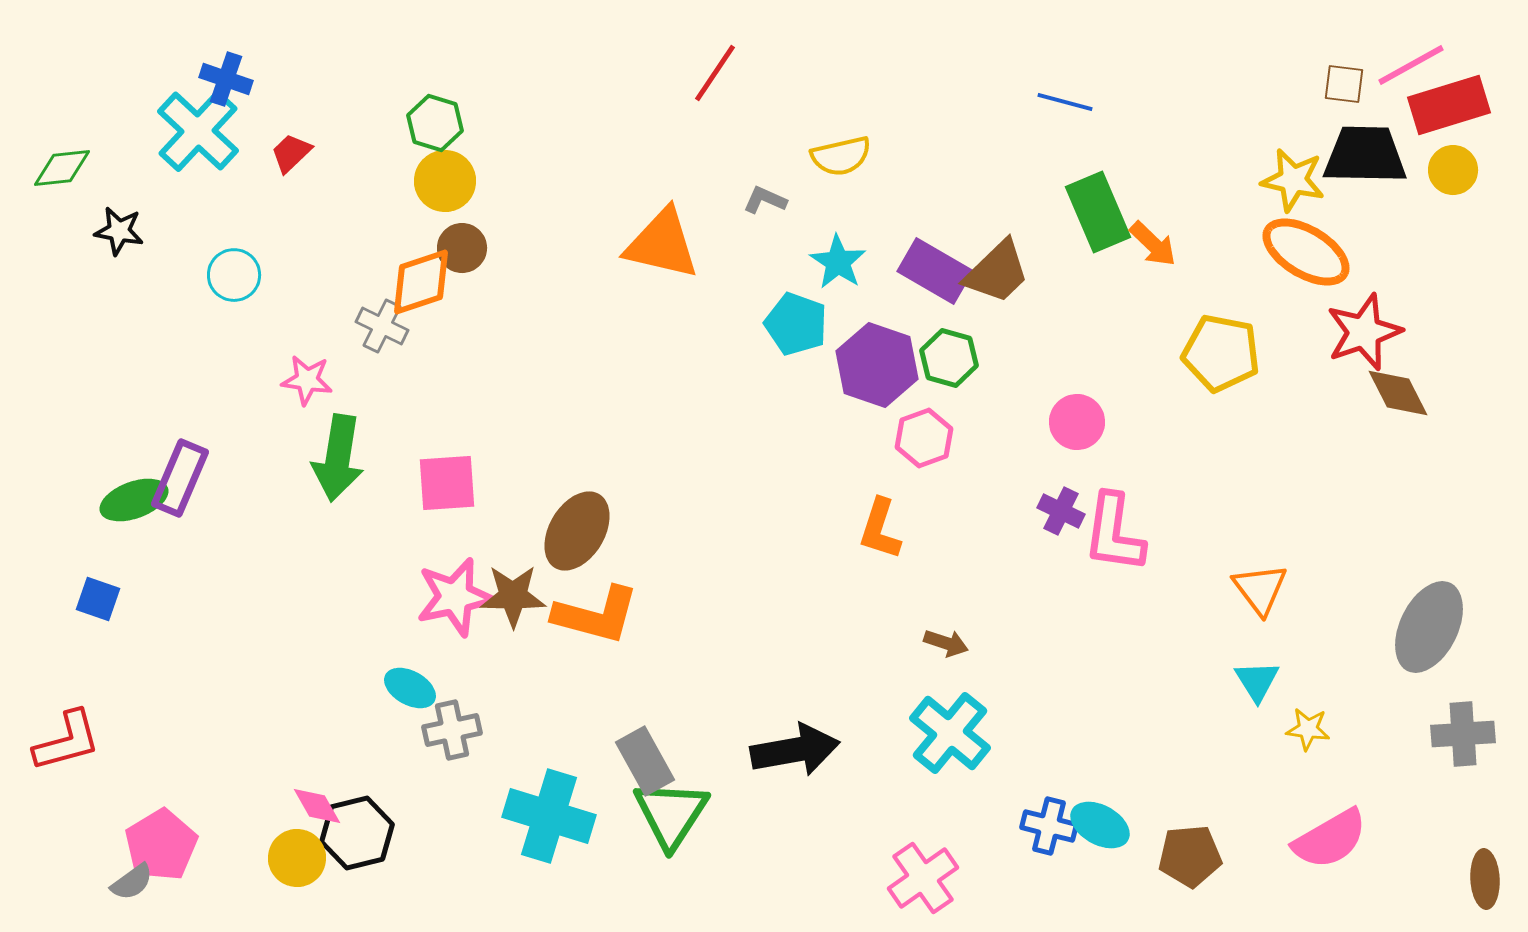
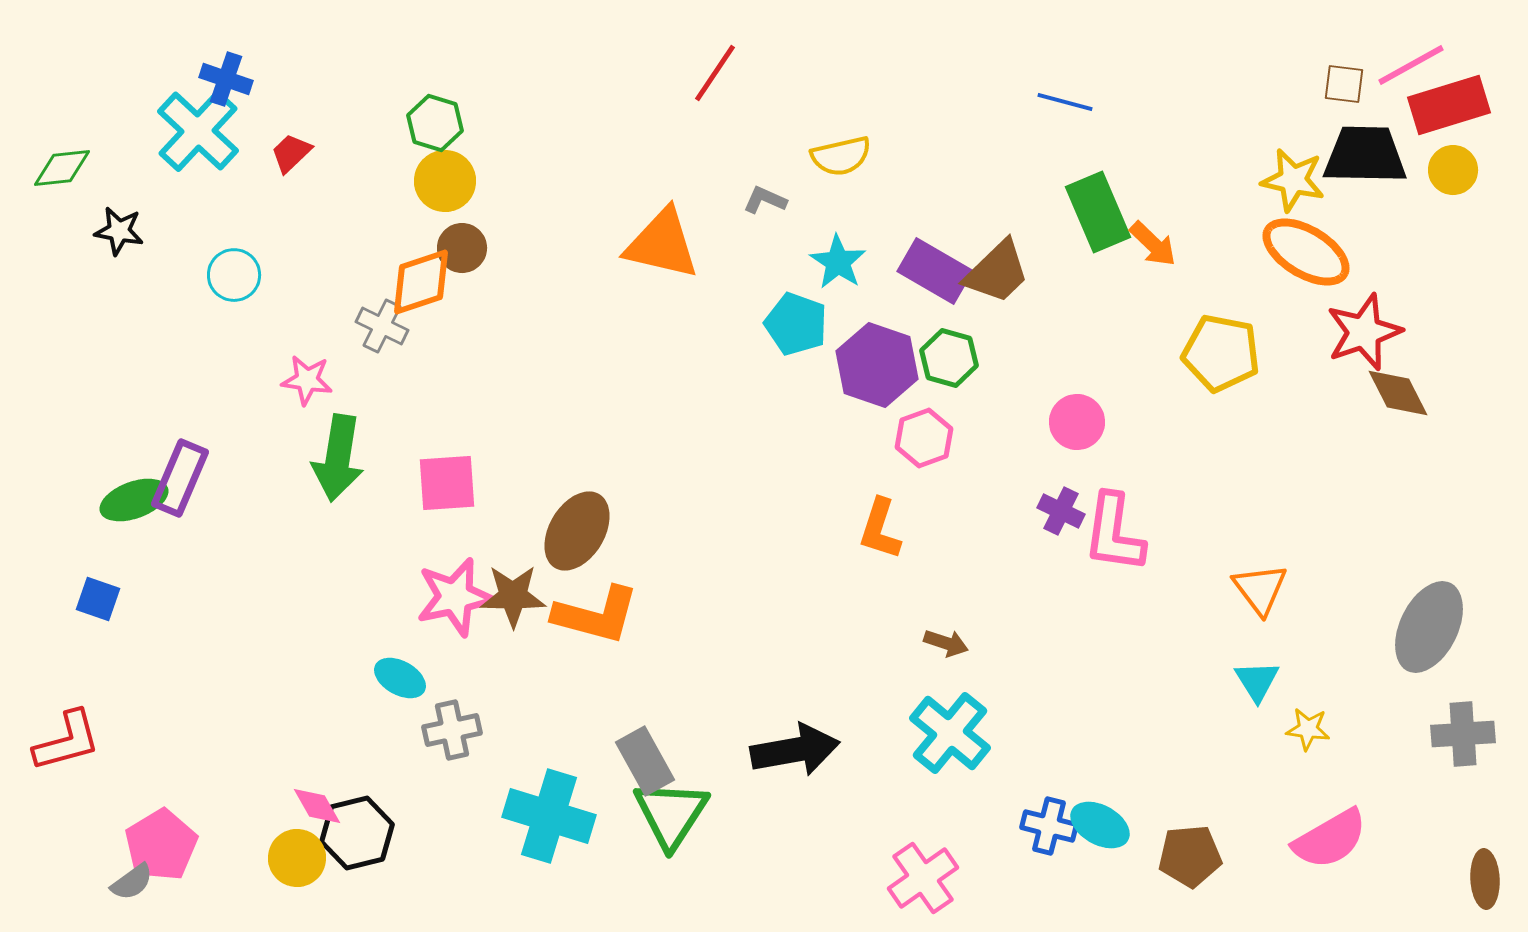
cyan ellipse at (410, 688): moved 10 px left, 10 px up
